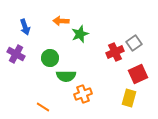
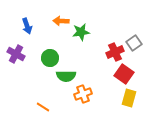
blue arrow: moved 2 px right, 1 px up
green star: moved 1 px right, 2 px up; rotated 12 degrees clockwise
red square: moved 14 px left; rotated 30 degrees counterclockwise
